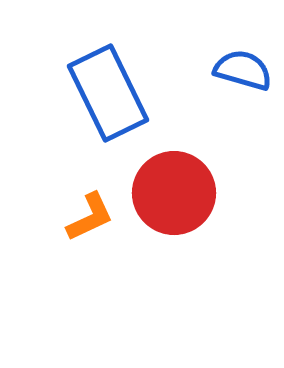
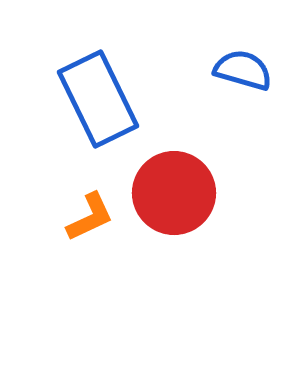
blue rectangle: moved 10 px left, 6 px down
